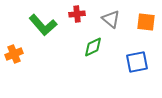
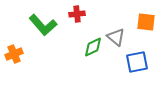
gray triangle: moved 5 px right, 18 px down
